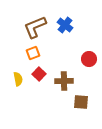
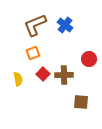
brown L-shape: moved 2 px up
red square: moved 4 px right
brown cross: moved 6 px up
